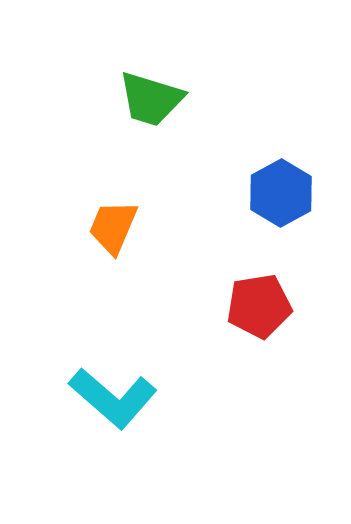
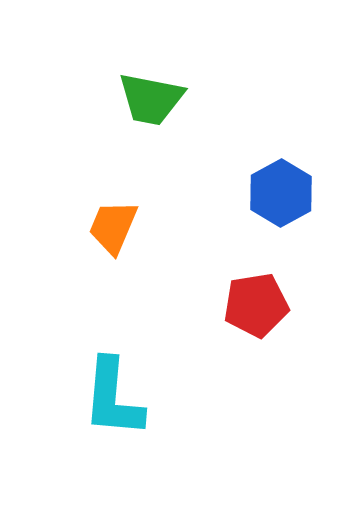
green trapezoid: rotated 6 degrees counterclockwise
red pentagon: moved 3 px left, 1 px up
cyan L-shape: rotated 54 degrees clockwise
